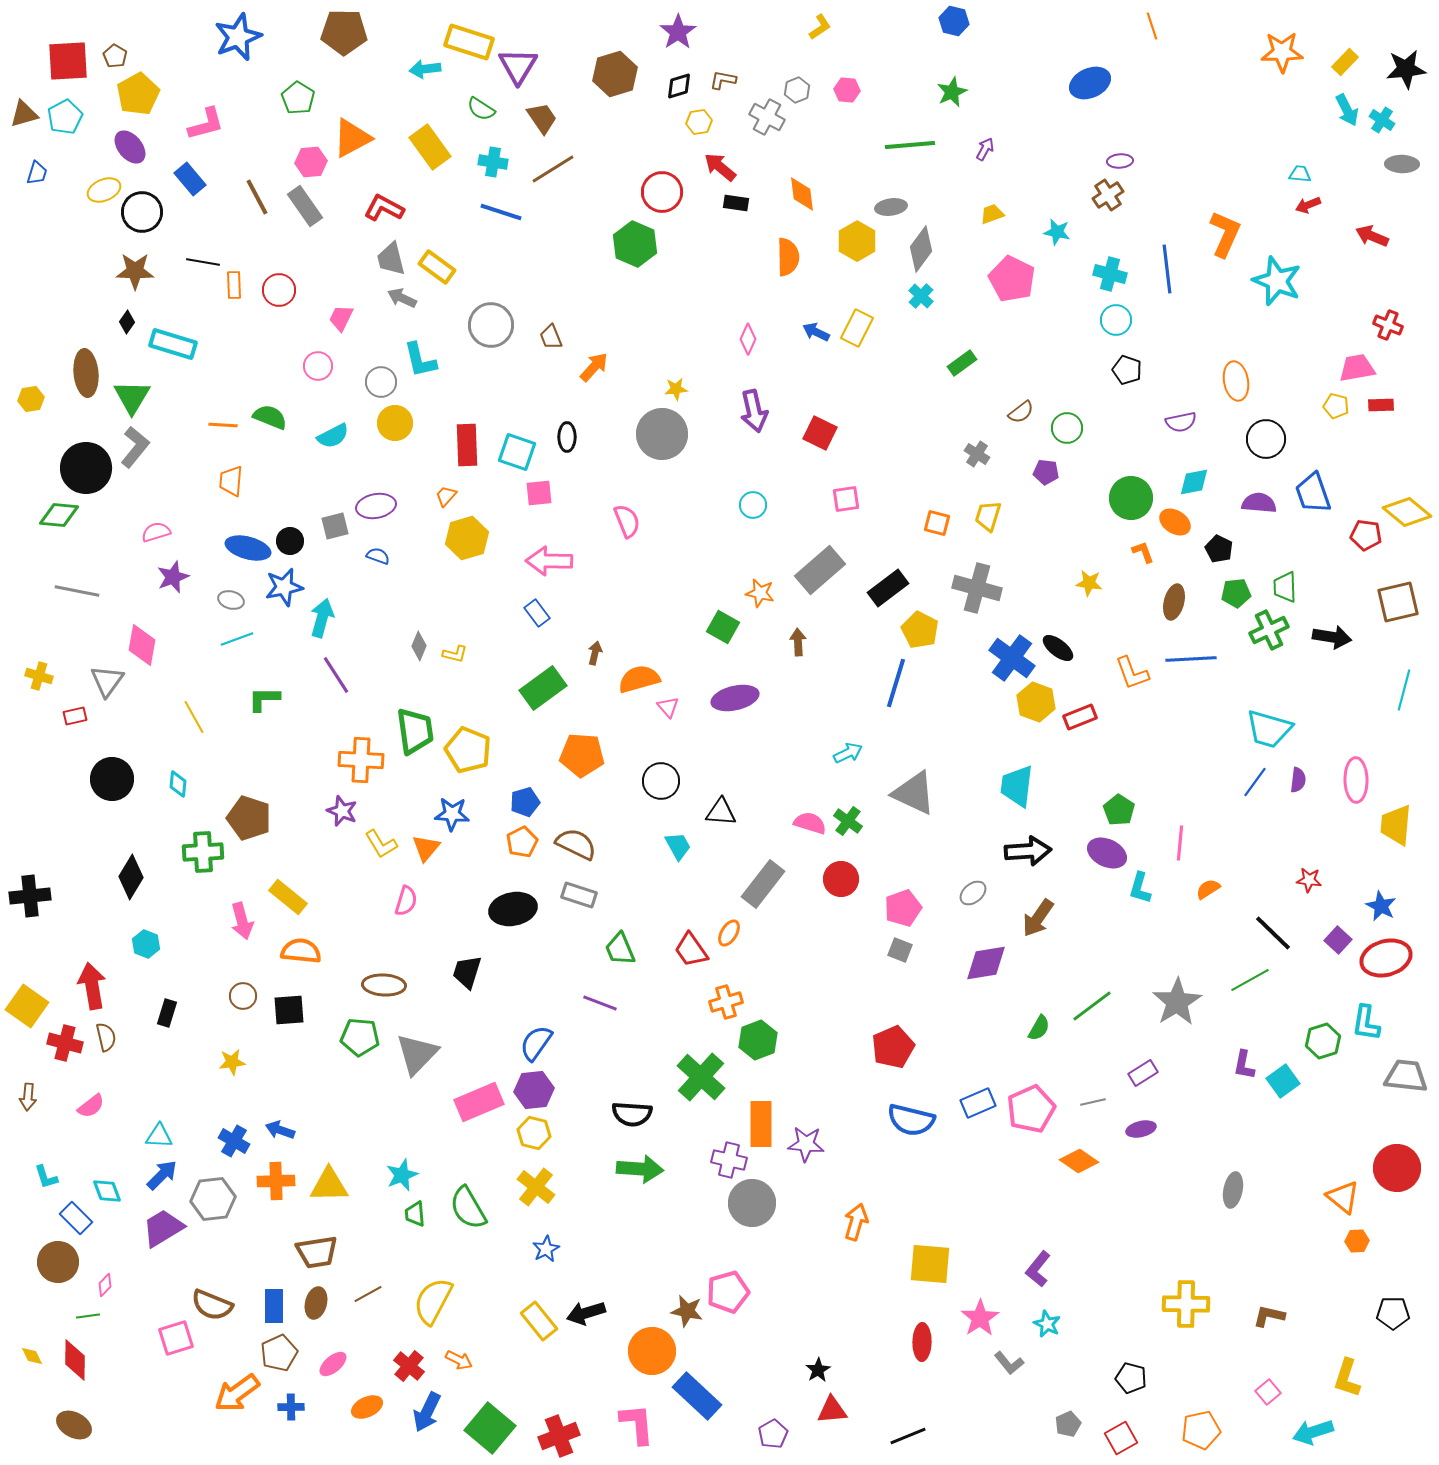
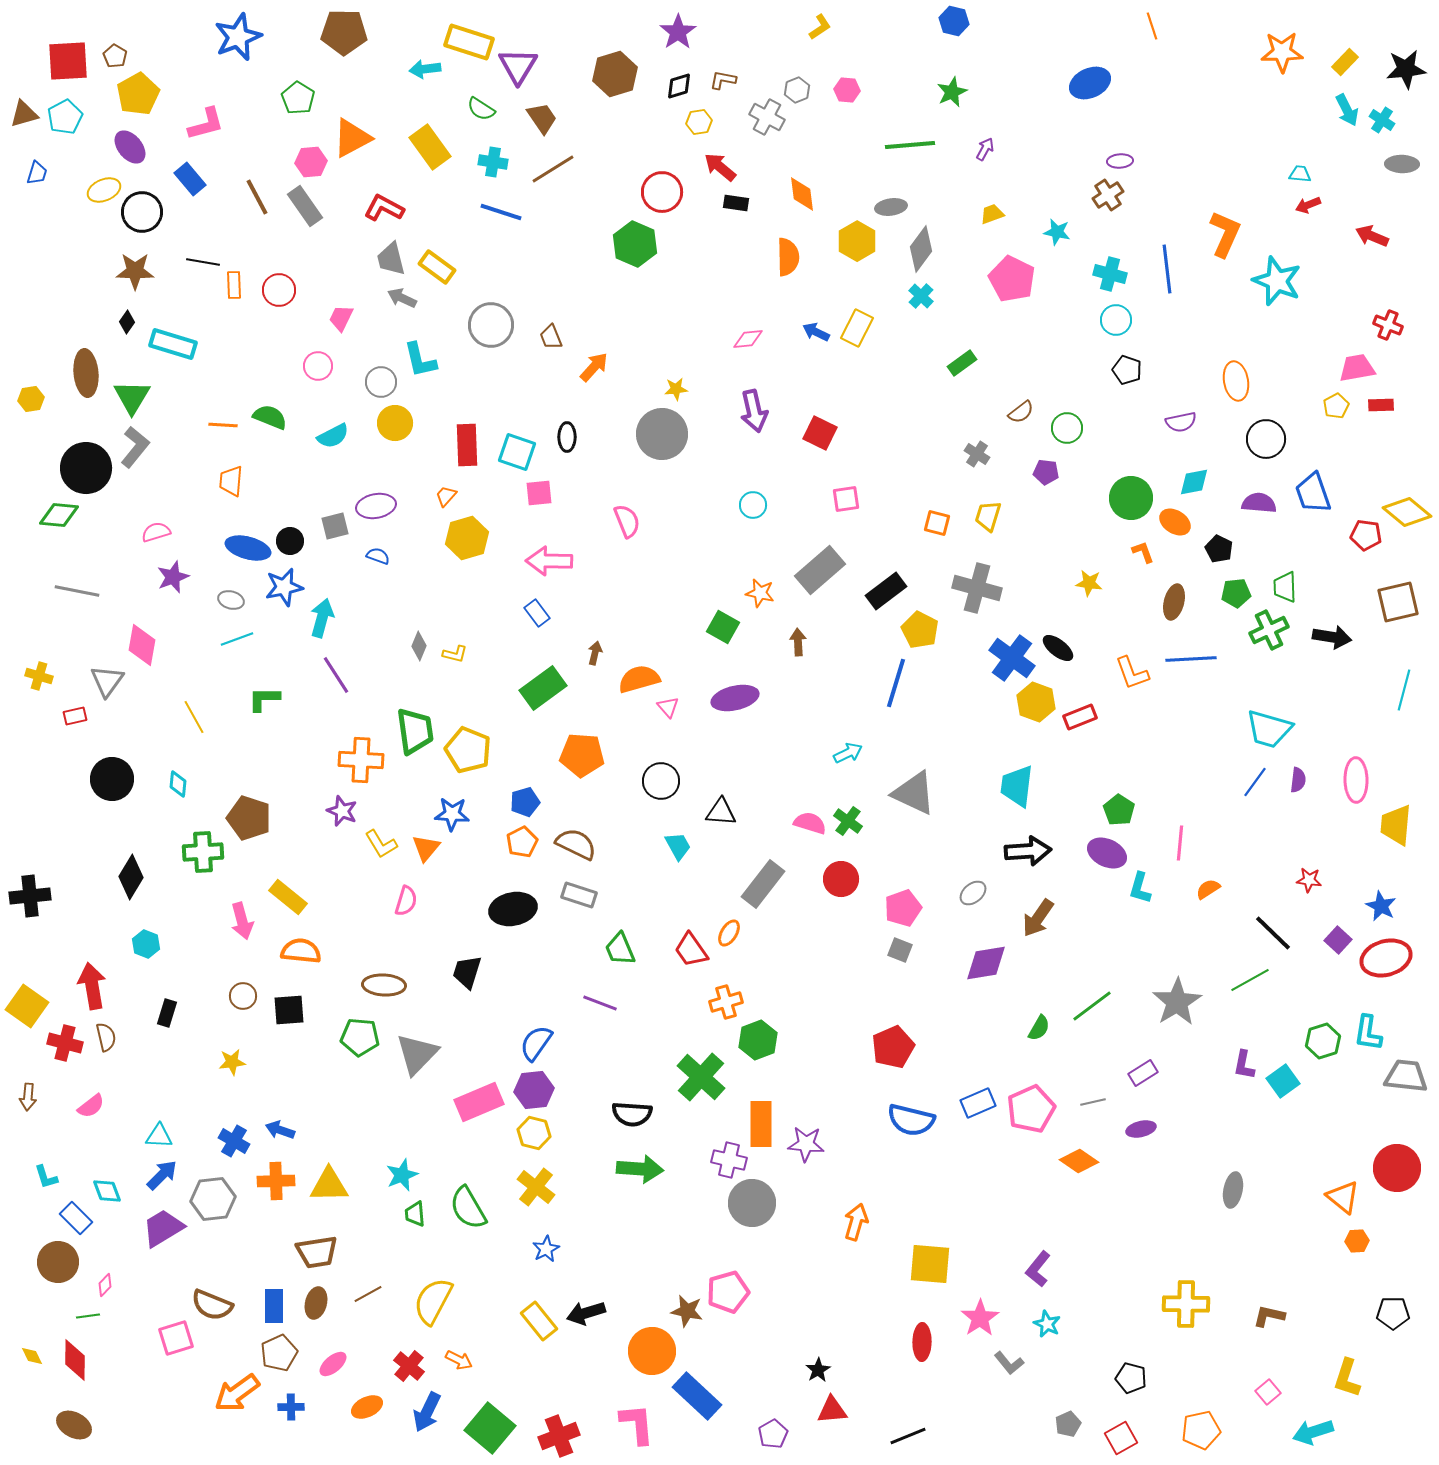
pink diamond at (748, 339): rotated 60 degrees clockwise
yellow pentagon at (1336, 406): rotated 30 degrees clockwise
black rectangle at (888, 588): moved 2 px left, 3 px down
cyan L-shape at (1366, 1023): moved 2 px right, 10 px down
